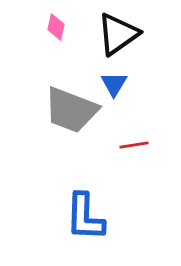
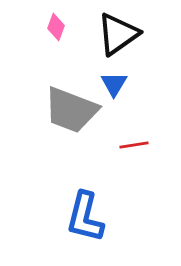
pink diamond: rotated 8 degrees clockwise
blue L-shape: rotated 12 degrees clockwise
